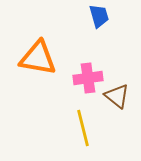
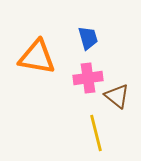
blue trapezoid: moved 11 px left, 22 px down
orange triangle: moved 1 px left, 1 px up
yellow line: moved 13 px right, 5 px down
